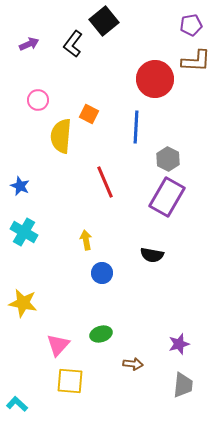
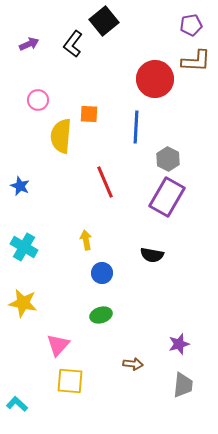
orange square: rotated 24 degrees counterclockwise
cyan cross: moved 15 px down
green ellipse: moved 19 px up
